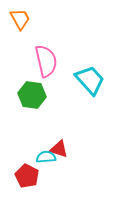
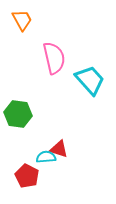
orange trapezoid: moved 2 px right, 1 px down
pink semicircle: moved 8 px right, 3 px up
green hexagon: moved 14 px left, 19 px down
